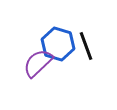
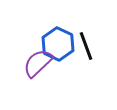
blue hexagon: rotated 8 degrees clockwise
